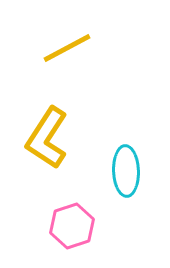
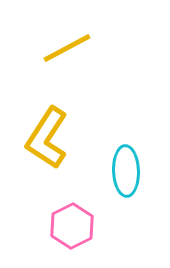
pink hexagon: rotated 9 degrees counterclockwise
